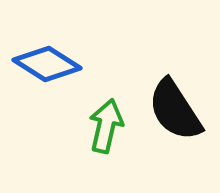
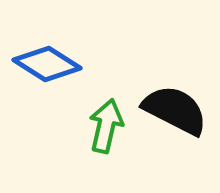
black semicircle: rotated 150 degrees clockwise
